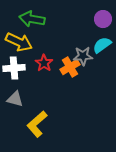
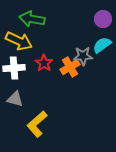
yellow arrow: moved 1 px up
